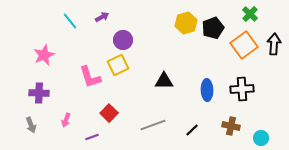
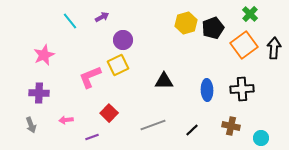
black arrow: moved 4 px down
pink L-shape: rotated 85 degrees clockwise
pink arrow: rotated 64 degrees clockwise
